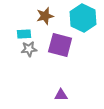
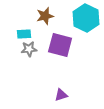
cyan hexagon: moved 3 px right
purple triangle: rotated 16 degrees counterclockwise
